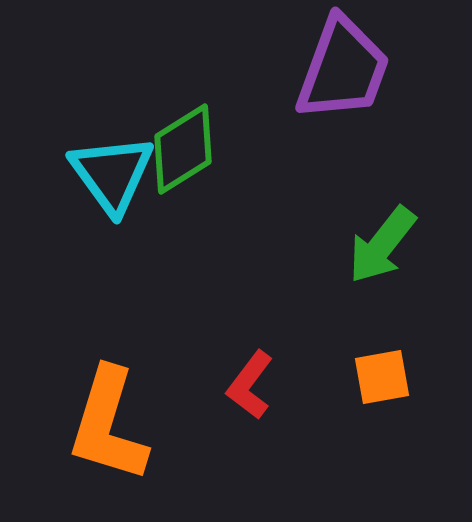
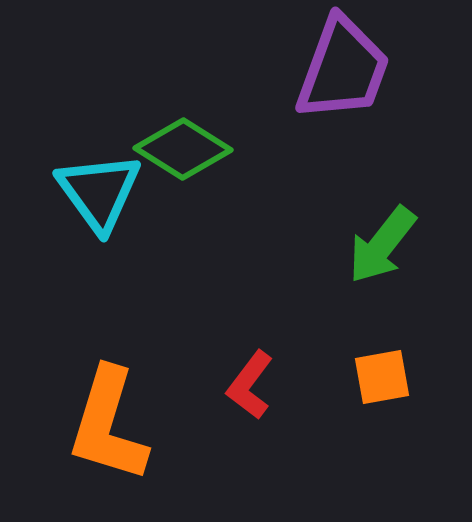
green diamond: rotated 64 degrees clockwise
cyan triangle: moved 13 px left, 18 px down
